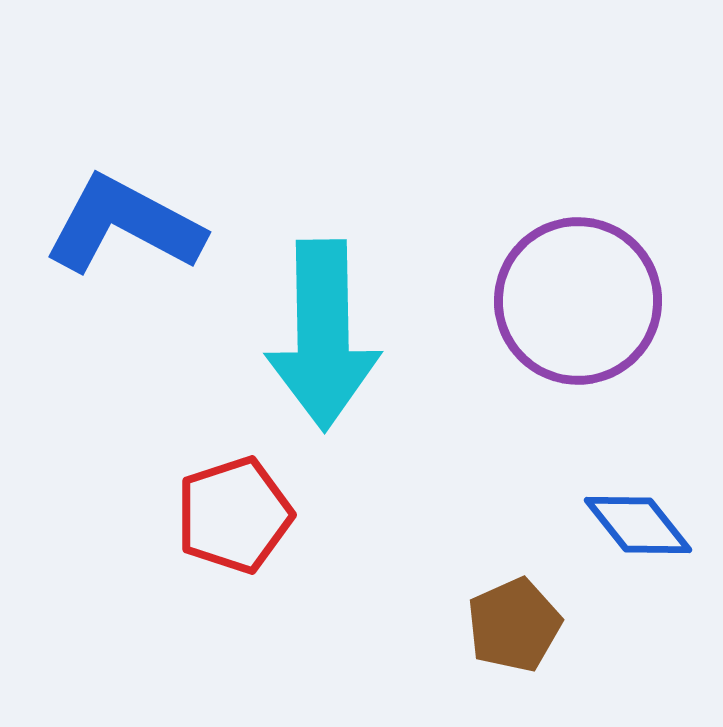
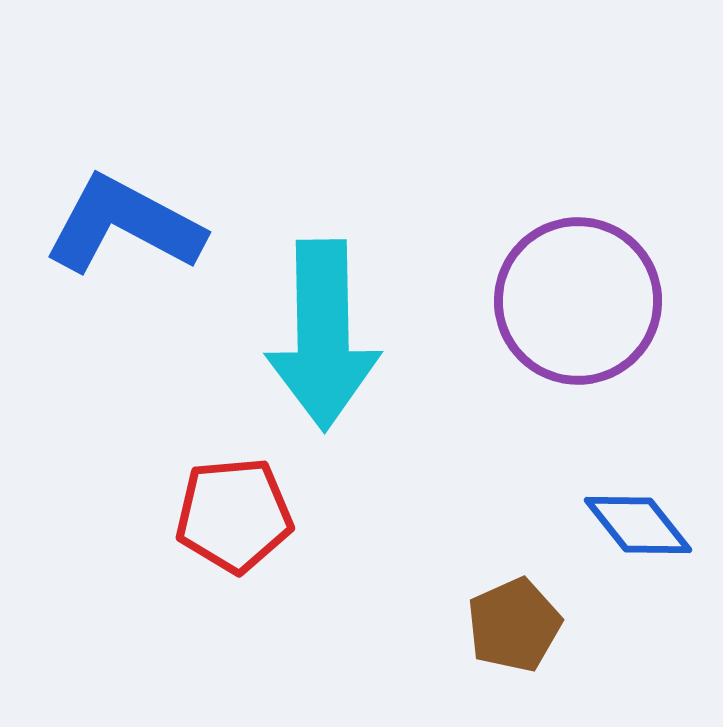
red pentagon: rotated 13 degrees clockwise
